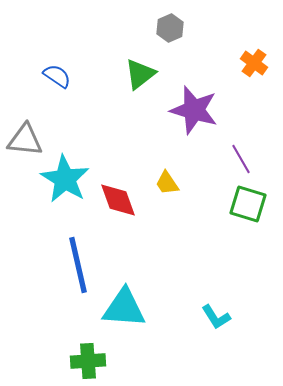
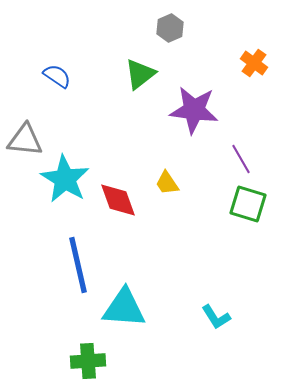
purple star: rotated 9 degrees counterclockwise
